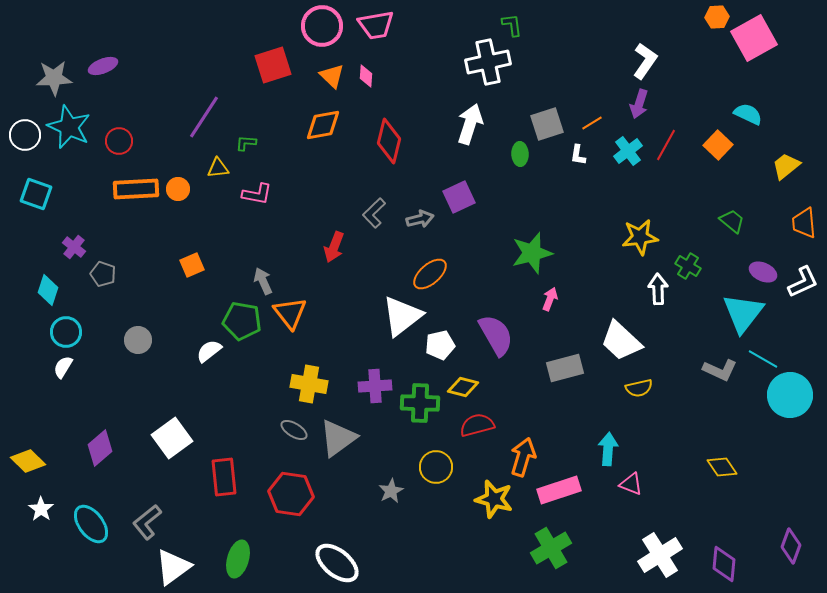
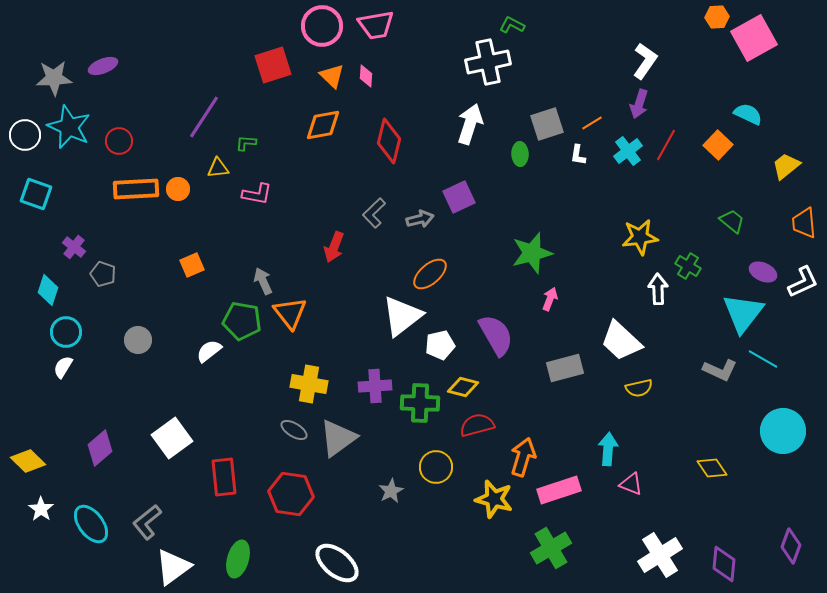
green L-shape at (512, 25): rotated 55 degrees counterclockwise
cyan circle at (790, 395): moved 7 px left, 36 px down
yellow diamond at (722, 467): moved 10 px left, 1 px down
